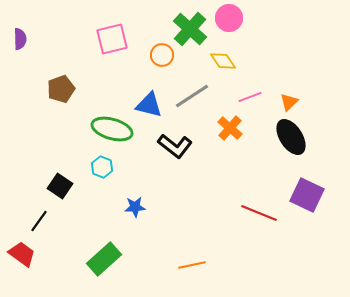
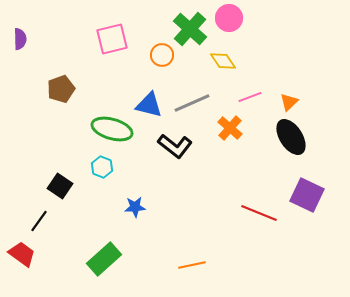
gray line: moved 7 px down; rotated 9 degrees clockwise
